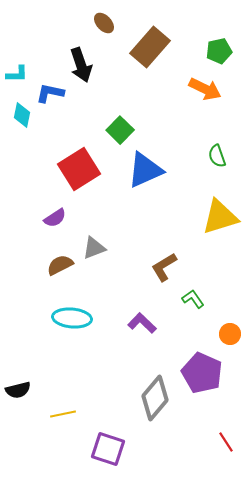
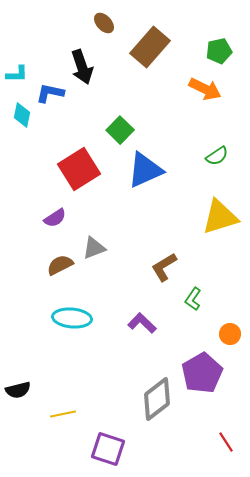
black arrow: moved 1 px right, 2 px down
green semicircle: rotated 105 degrees counterclockwise
green L-shape: rotated 110 degrees counterclockwise
purple pentagon: rotated 18 degrees clockwise
gray diamond: moved 2 px right, 1 px down; rotated 12 degrees clockwise
